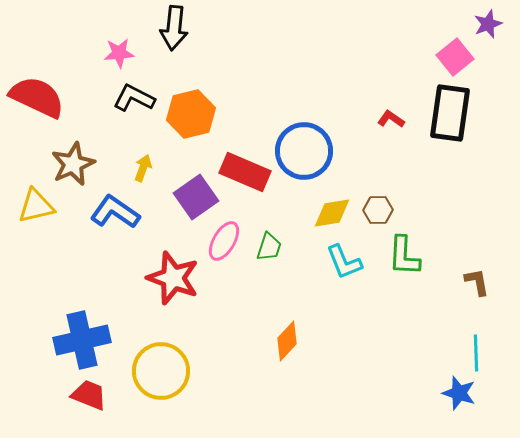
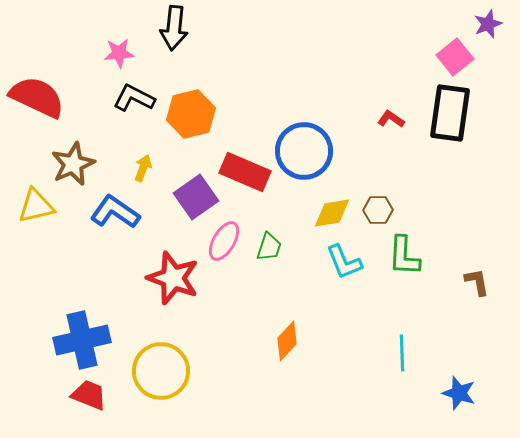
cyan line: moved 74 px left
